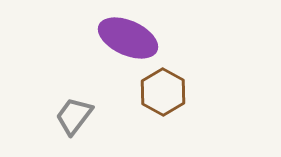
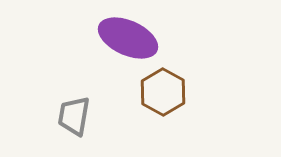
gray trapezoid: rotated 27 degrees counterclockwise
